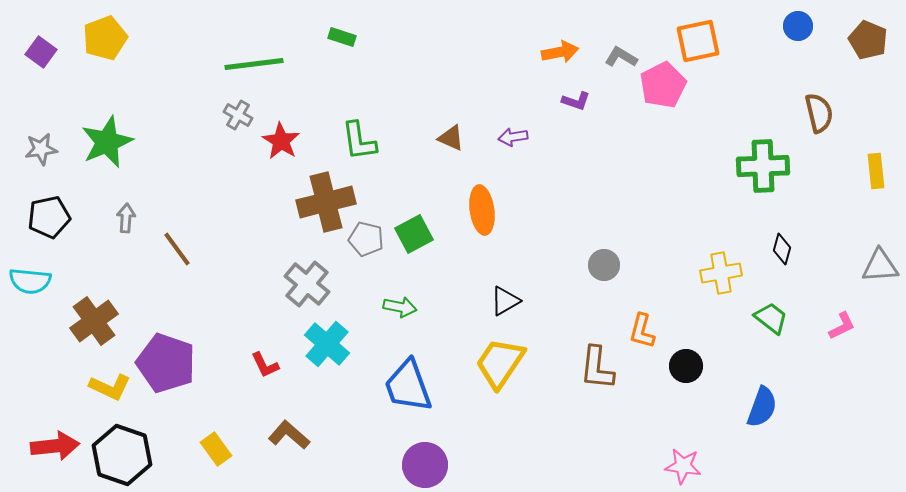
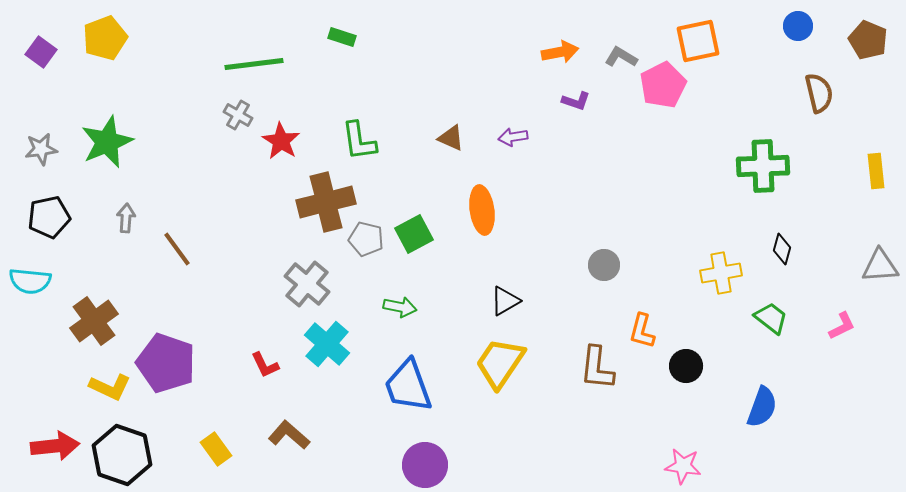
brown semicircle at (819, 113): moved 20 px up
